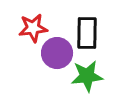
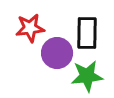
red star: moved 3 px left
